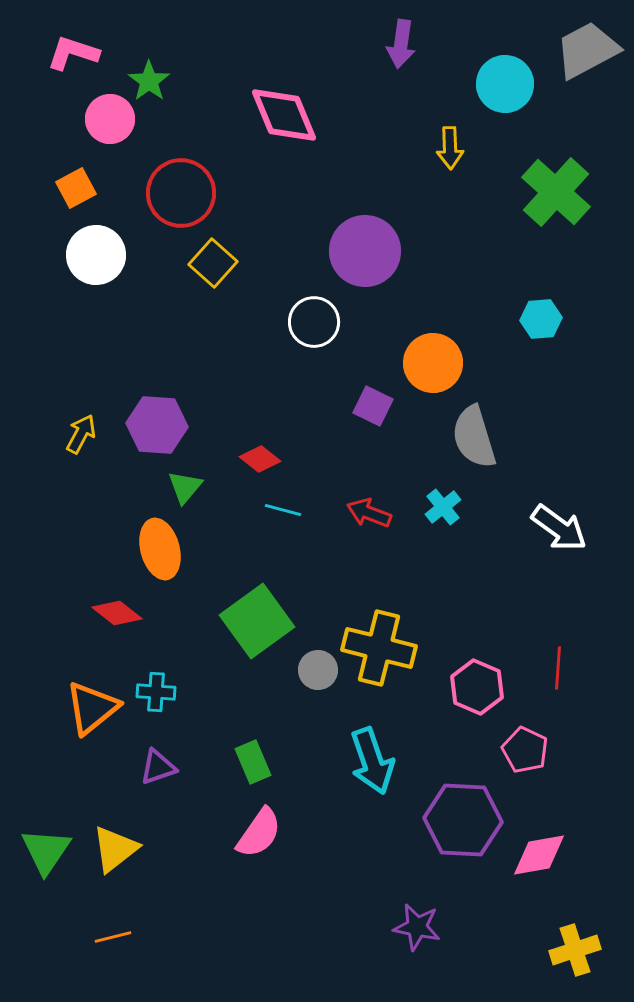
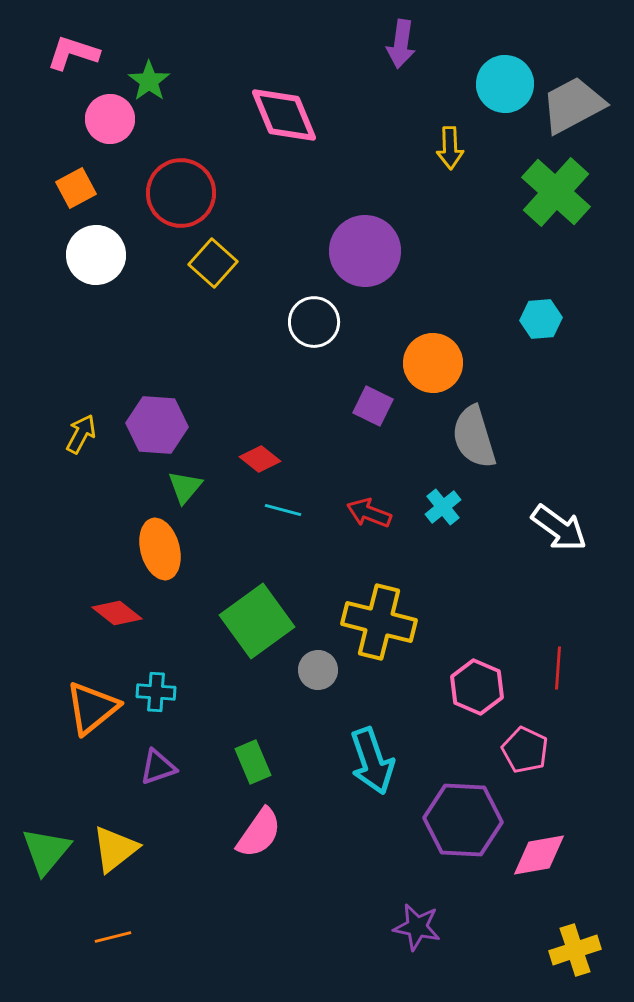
gray trapezoid at (587, 50): moved 14 px left, 55 px down
yellow cross at (379, 648): moved 26 px up
green triangle at (46, 851): rotated 6 degrees clockwise
